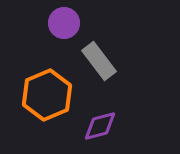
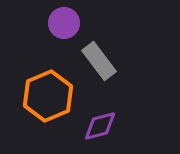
orange hexagon: moved 1 px right, 1 px down
